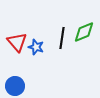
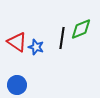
green diamond: moved 3 px left, 3 px up
red triangle: rotated 15 degrees counterclockwise
blue circle: moved 2 px right, 1 px up
